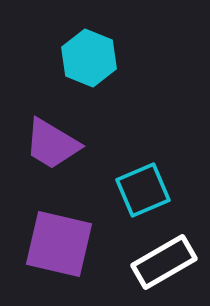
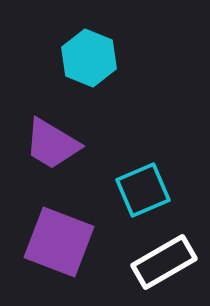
purple square: moved 2 px up; rotated 8 degrees clockwise
